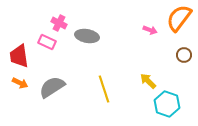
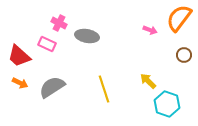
pink rectangle: moved 2 px down
red trapezoid: rotated 40 degrees counterclockwise
